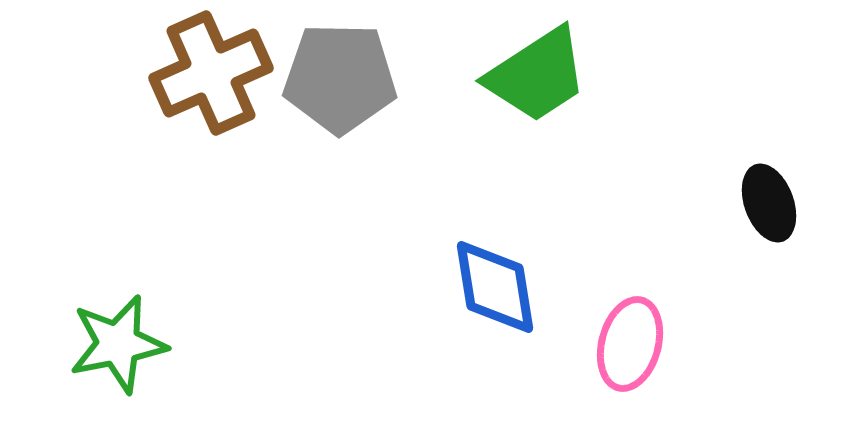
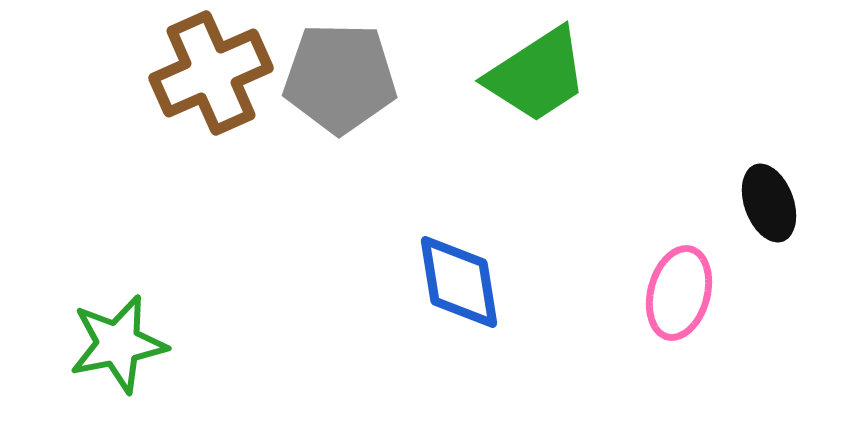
blue diamond: moved 36 px left, 5 px up
pink ellipse: moved 49 px right, 51 px up
